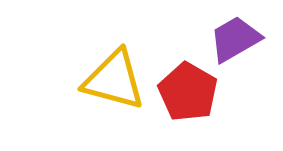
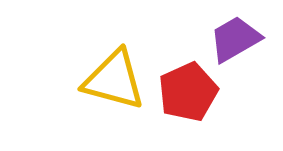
red pentagon: rotated 18 degrees clockwise
